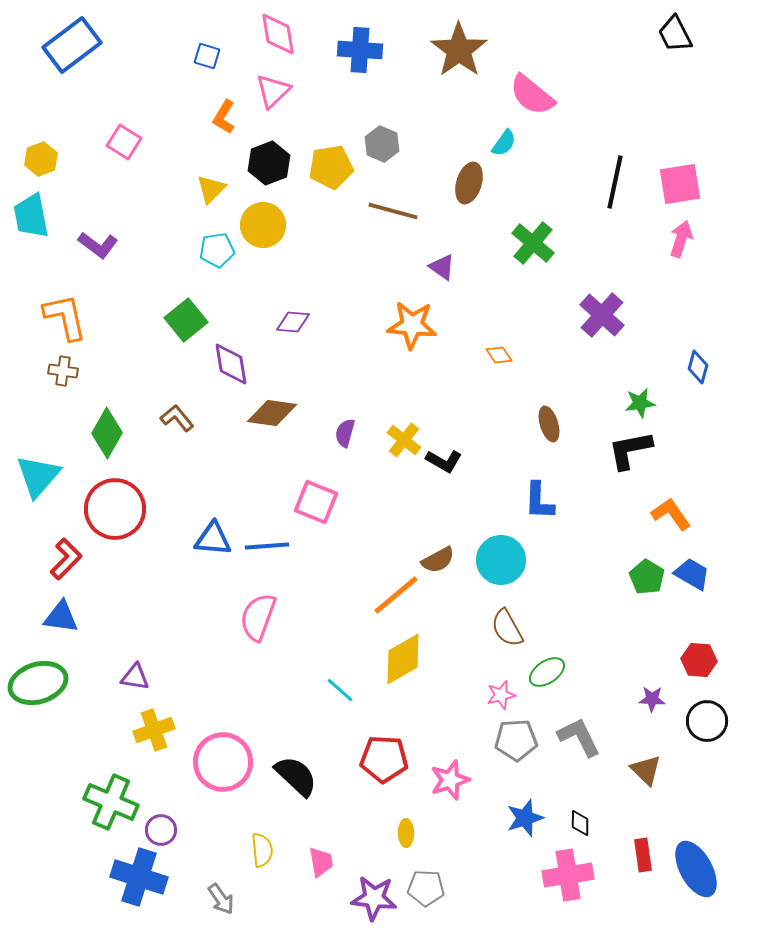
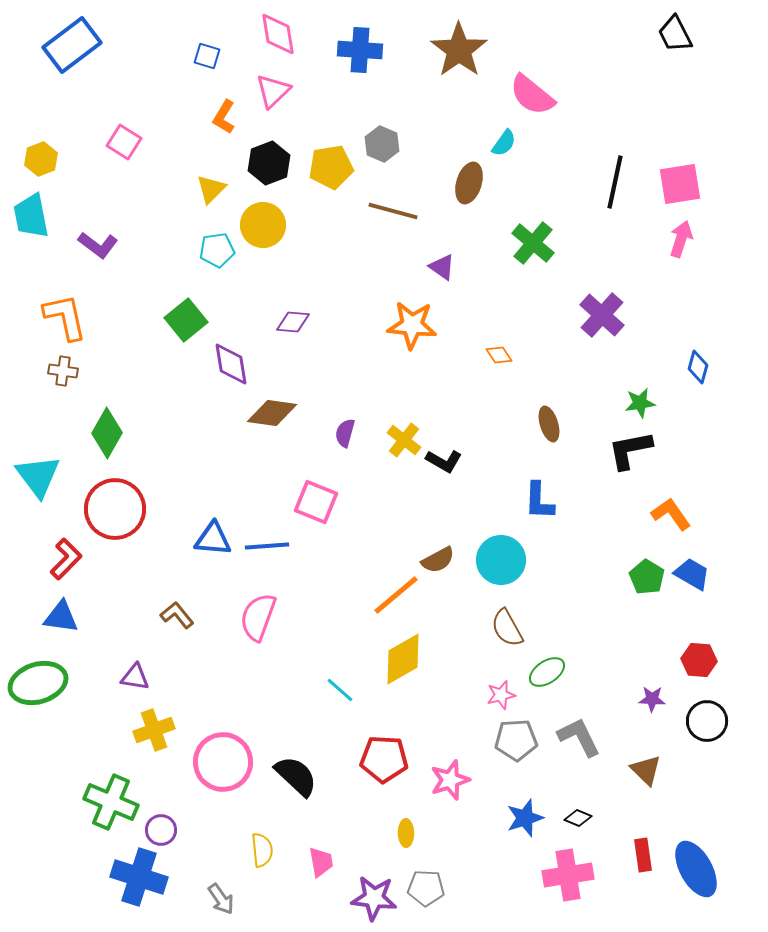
brown L-shape at (177, 418): moved 197 px down
cyan triangle at (38, 476): rotated 18 degrees counterclockwise
black diamond at (580, 823): moved 2 px left, 5 px up; rotated 68 degrees counterclockwise
